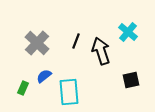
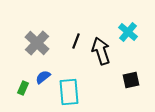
blue semicircle: moved 1 px left, 1 px down
